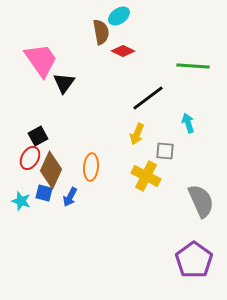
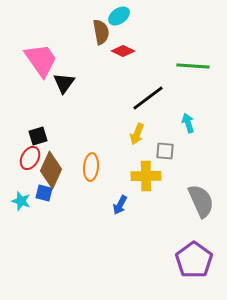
black square: rotated 12 degrees clockwise
yellow cross: rotated 28 degrees counterclockwise
blue arrow: moved 50 px right, 8 px down
